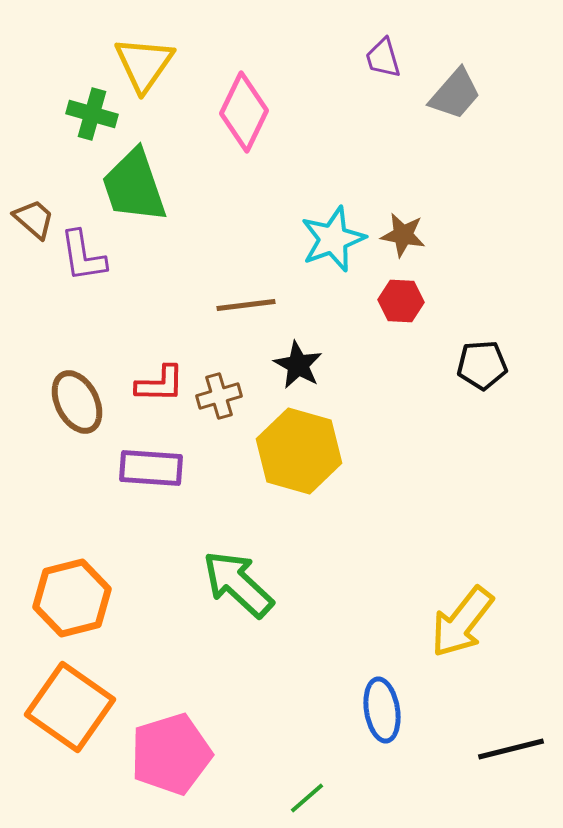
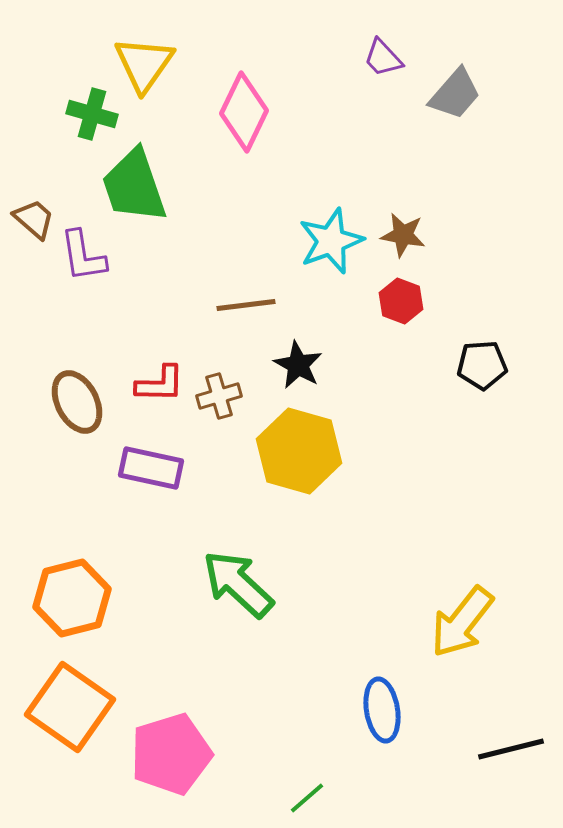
purple trapezoid: rotated 27 degrees counterclockwise
cyan star: moved 2 px left, 2 px down
red hexagon: rotated 18 degrees clockwise
purple rectangle: rotated 8 degrees clockwise
